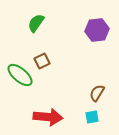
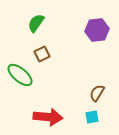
brown square: moved 7 px up
